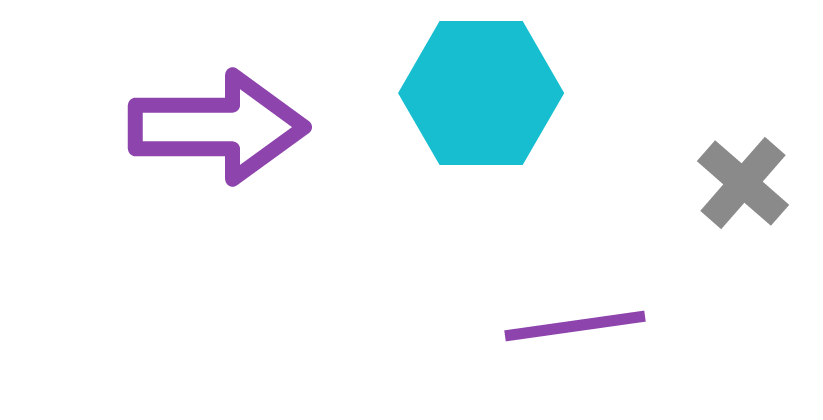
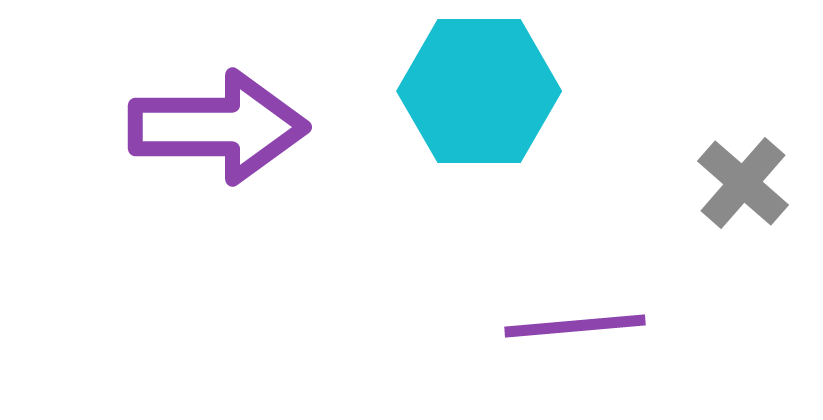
cyan hexagon: moved 2 px left, 2 px up
purple line: rotated 3 degrees clockwise
